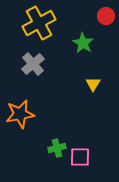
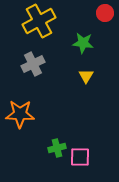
red circle: moved 1 px left, 3 px up
yellow cross: moved 2 px up
green star: rotated 25 degrees counterclockwise
gray cross: rotated 15 degrees clockwise
yellow triangle: moved 7 px left, 8 px up
orange star: rotated 12 degrees clockwise
